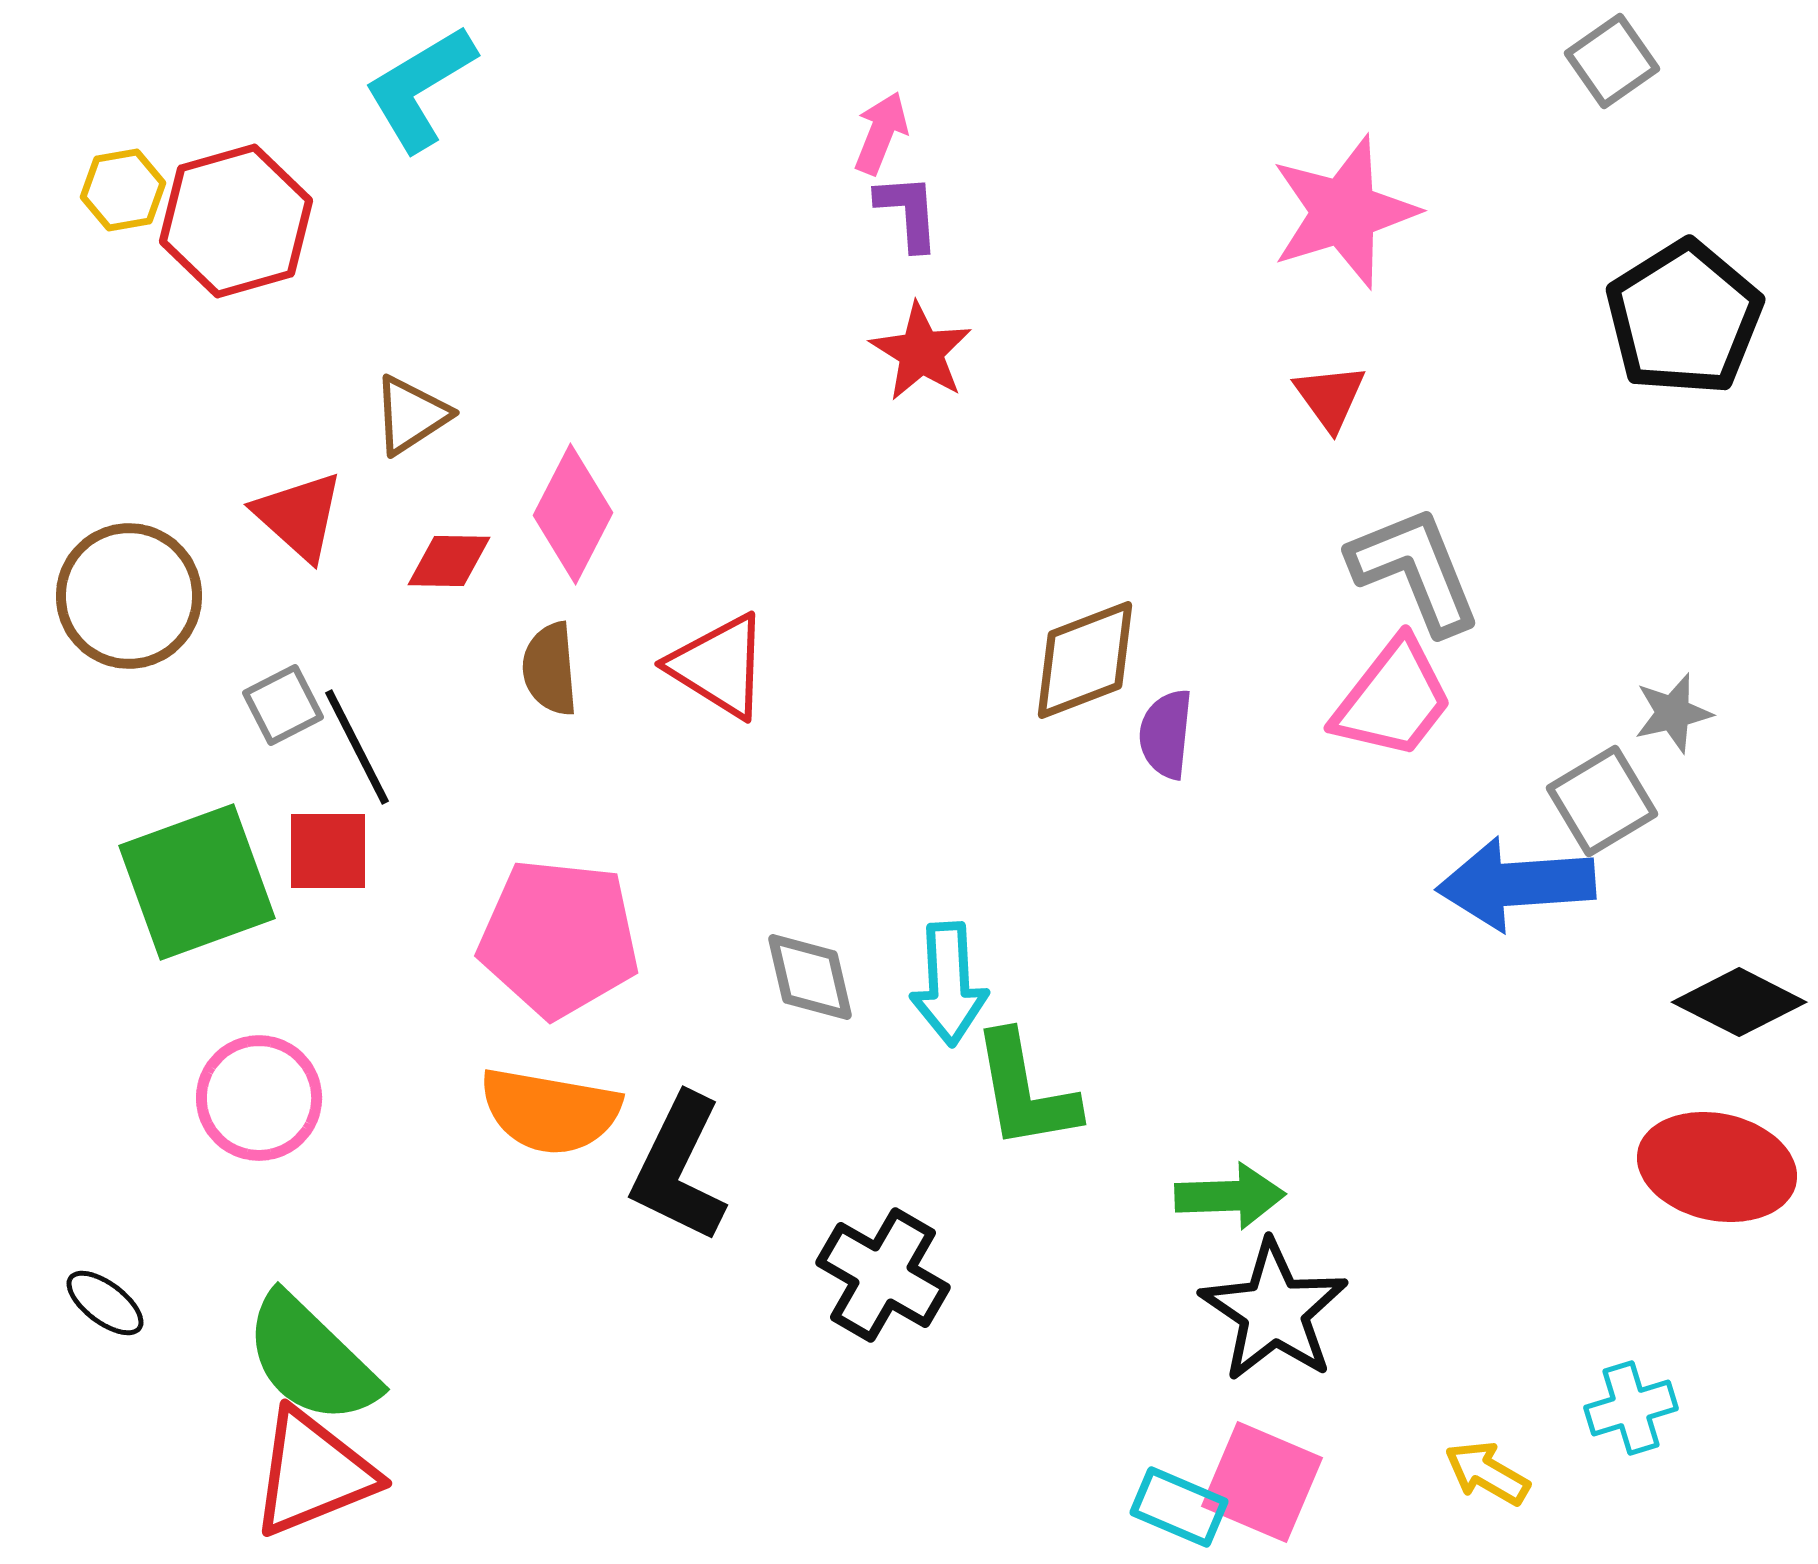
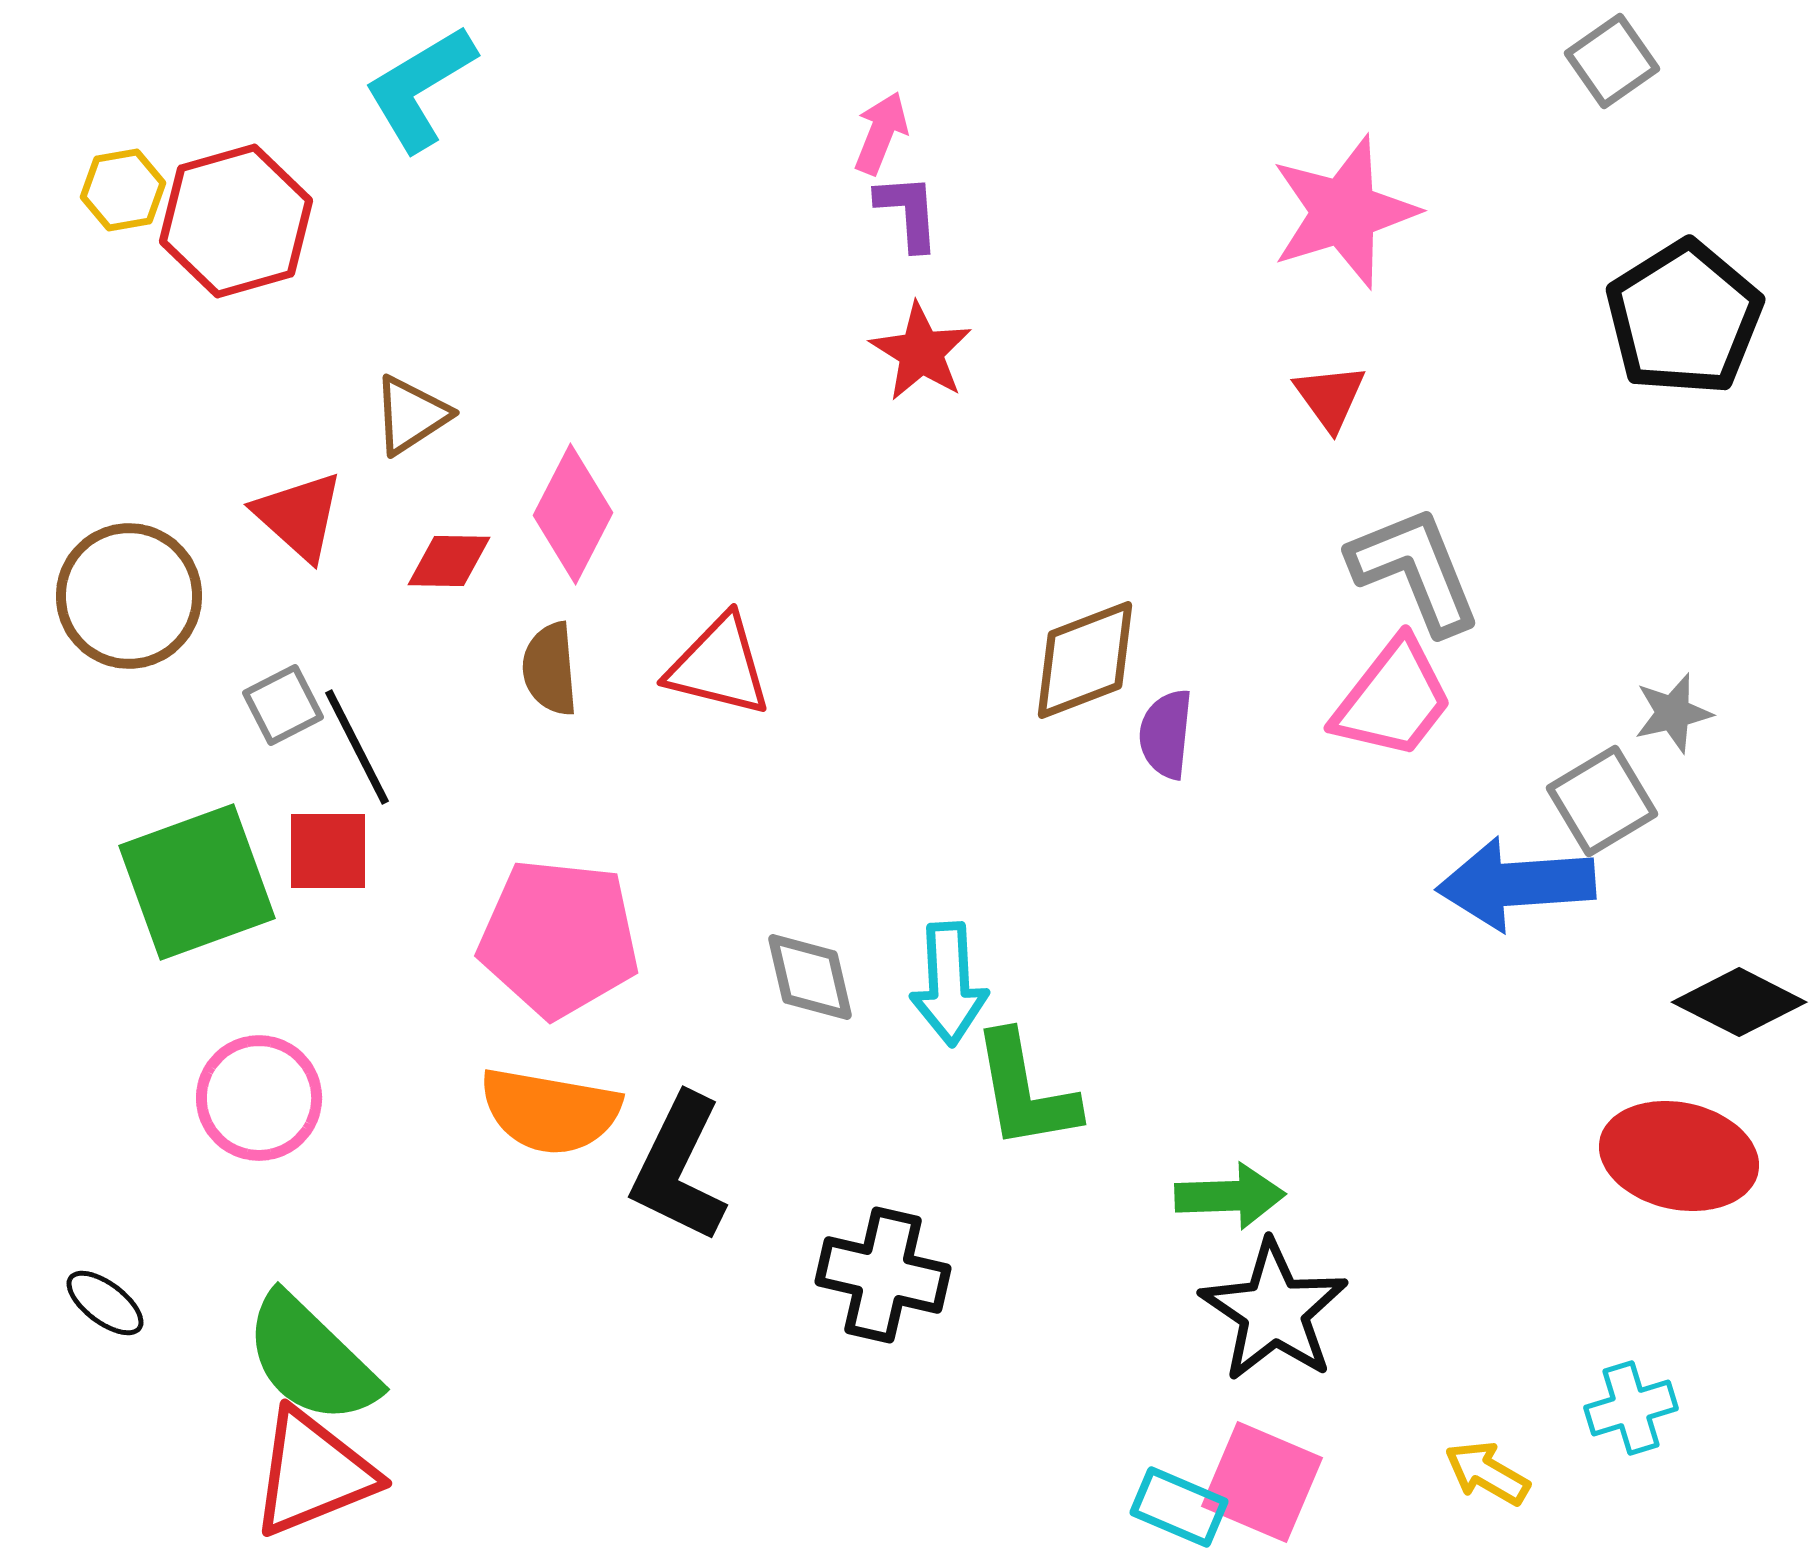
red triangle at (719, 666): rotated 18 degrees counterclockwise
red ellipse at (1717, 1167): moved 38 px left, 11 px up
black cross at (883, 1275): rotated 17 degrees counterclockwise
